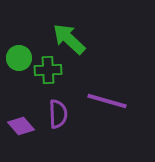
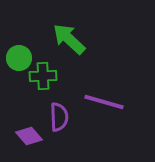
green cross: moved 5 px left, 6 px down
purple line: moved 3 px left, 1 px down
purple semicircle: moved 1 px right, 3 px down
purple diamond: moved 8 px right, 10 px down
